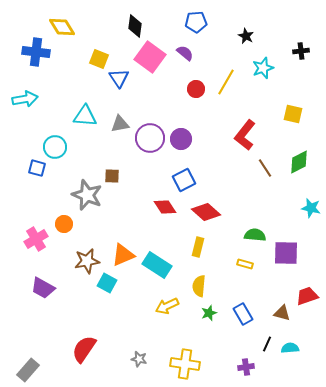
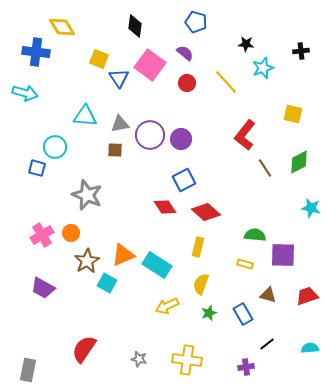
blue pentagon at (196, 22): rotated 20 degrees clockwise
black star at (246, 36): moved 8 px down; rotated 21 degrees counterclockwise
pink square at (150, 57): moved 8 px down
yellow line at (226, 82): rotated 72 degrees counterclockwise
red circle at (196, 89): moved 9 px left, 6 px up
cyan arrow at (25, 99): moved 6 px up; rotated 25 degrees clockwise
purple circle at (150, 138): moved 3 px up
brown square at (112, 176): moved 3 px right, 26 px up
orange circle at (64, 224): moved 7 px right, 9 px down
pink cross at (36, 239): moved 6 px right, 4 px up
purple square at (286, 253): moved 3 px left, 2 px down
brown star at (87, 261): rotated 20 degrees counterclockwise
yellow semicircle at (199, 286): moved 2 px right, 2 px up; rotated 15 degrees clockwise
brown triangle at (282, 313): moved 14 px left, 18 px up
black line at (267, 344): rotated 28 degrees clockwise
cyan semicircle at (290, 348): moved 20 px right
yellow cross at (185, 364): moved 2 px right, 4 px up
gray rectangle at (28, 370): rotated 30 degrees counterclockwise
